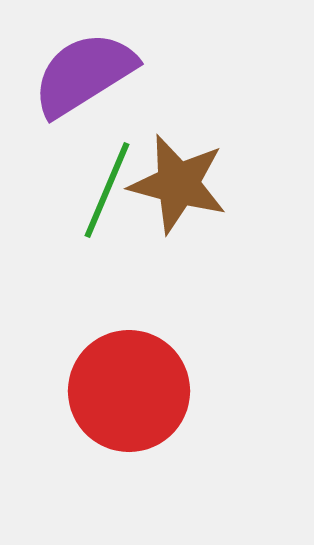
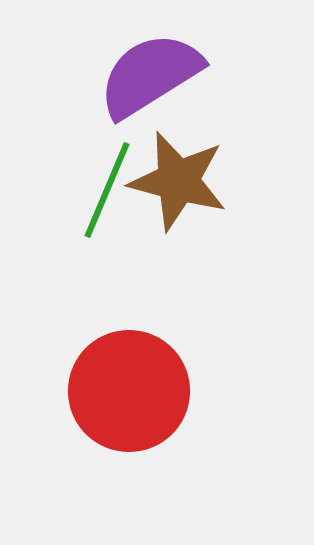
purple semicircle: moved 66 px right, 1 px down
brown star: moved 3 px up
